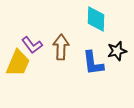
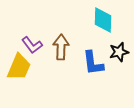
cyan diamond: moved 7 px right, 1 px down
black star: moved 2 px right, 1 px down
yellow trapezoid: moved 1 px right, 4 px down
